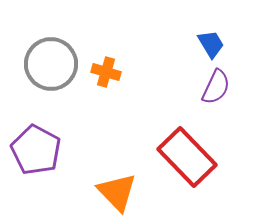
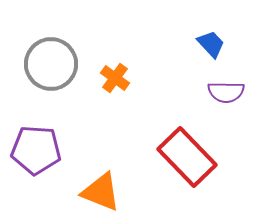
blue trapezoid: rotated 12 degrees counterclockwise
orange cross: moved 9 px right, 6 px down; rotated 20 degrees clockwise
purple semicircle: moved 10 px right, 5 px down; rotated 66 degrees clockwise
purple pentagon: rotated 24 degrees counterclockwise
orange triangle: moved 16 px left; rotated 24 degrees counterclockwise
